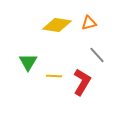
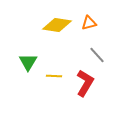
red L-shape: moved 3 px right, 1 px down
